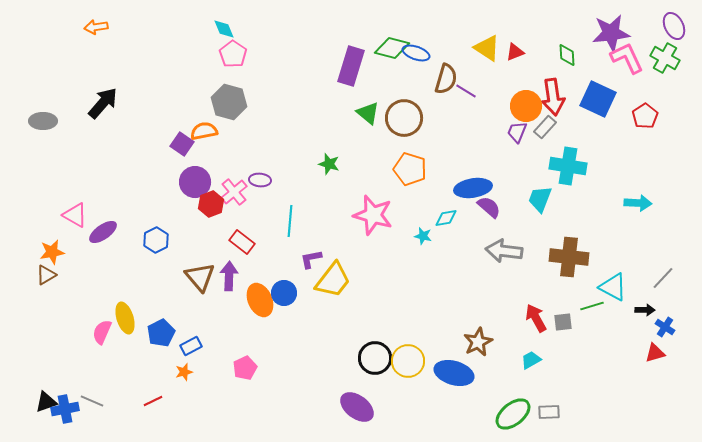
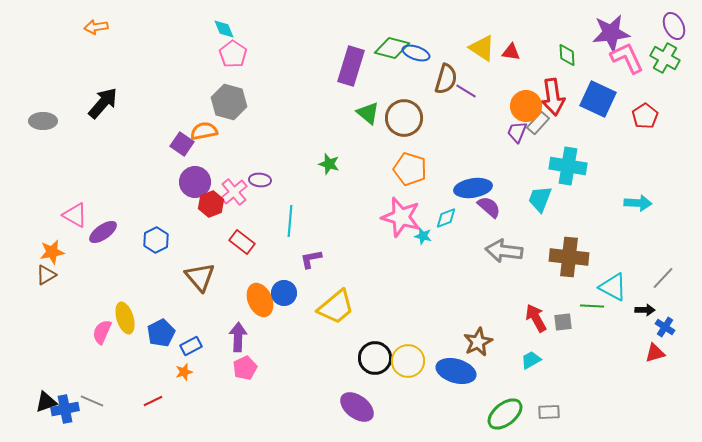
yellow triangle at (487, 48): moved 5 px left
red triangle at (515, 52): moved 4 px left; rotated 30 degrees clockwise
gray rectangle at (545, 127): moved 7 px left, 4 px up
pink star at (373, 215): moved 28 px right, 2 px down
cyan diamond at (446, 218): rotated 10 degrees counterclockwise
purple arrow at (229, 276): moved 9 px right, 61 px down
yellow trapezoid at (333, 280): moved 3 px right, 27 px down; rotated 12 degrees clockwise
green line at (592, 306): rotated 20 degrees clockwise
blue ellipse at (454, 373): moved 2 px right, 2 px up
green ellipse at (513, 414): moved 8 px left
